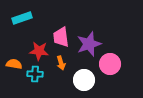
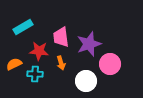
cyan rectangle: moved 1 px right, 9 px down; rotated 12 degrees counterclockwise
orange semicircle: rotated 35 degrees counterclockwise
white circle: moved 2 px right, 1 px down
